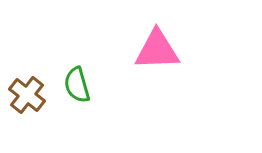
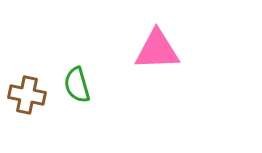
brown cross: rotated 27 degrees counterclockwise
